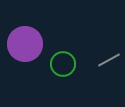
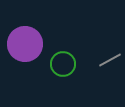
gray line: moved 1 px right
